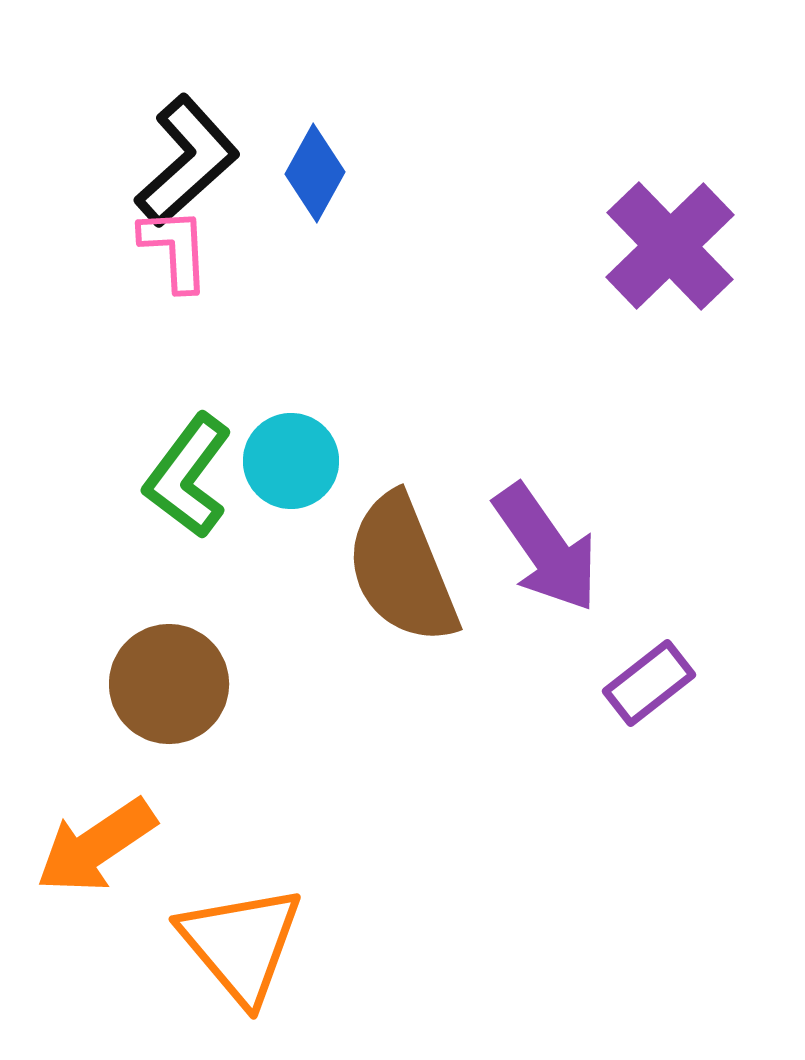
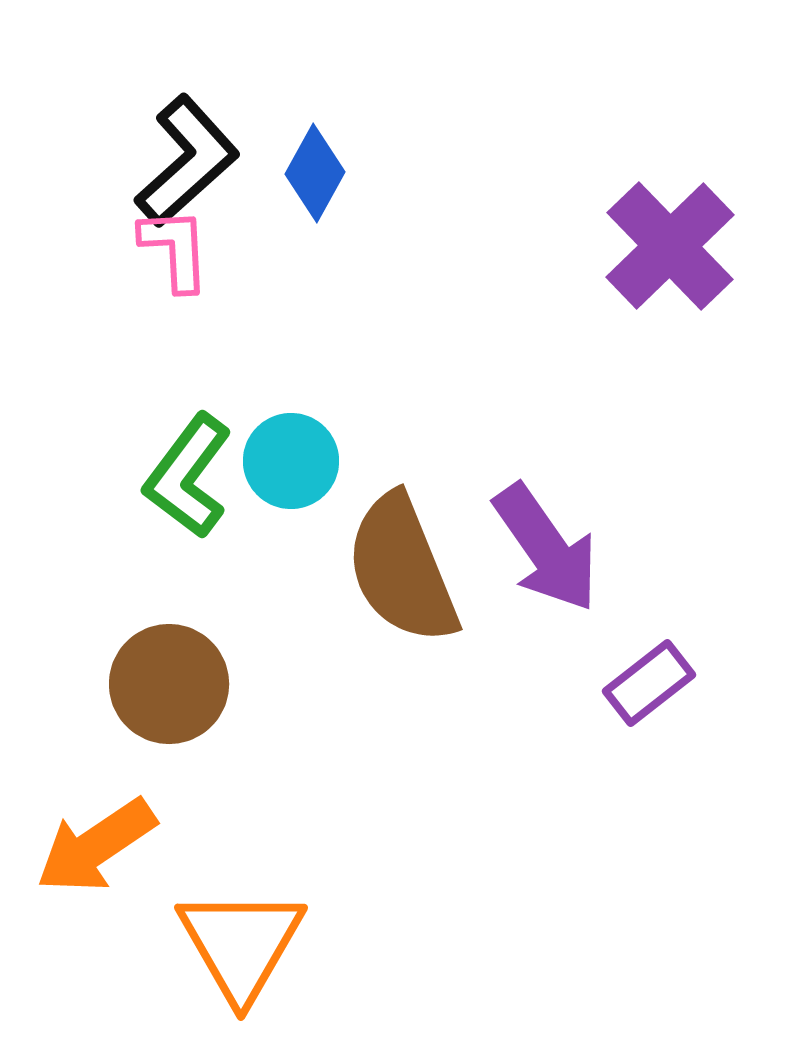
orange triangle: rotated 10 degrees clockwise
